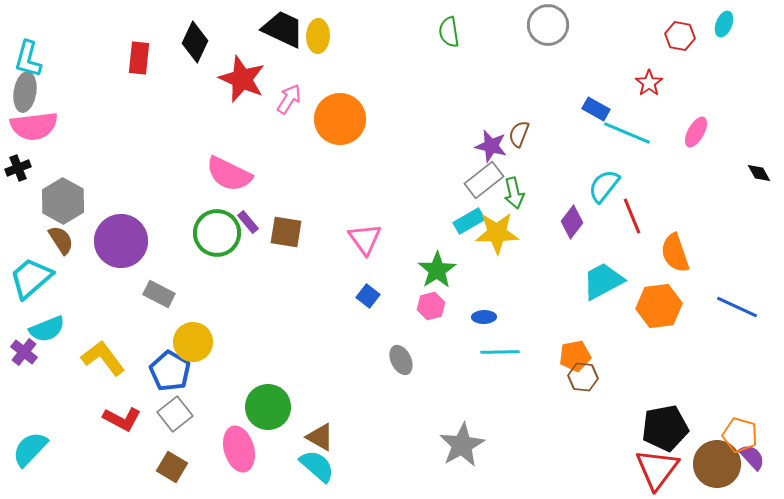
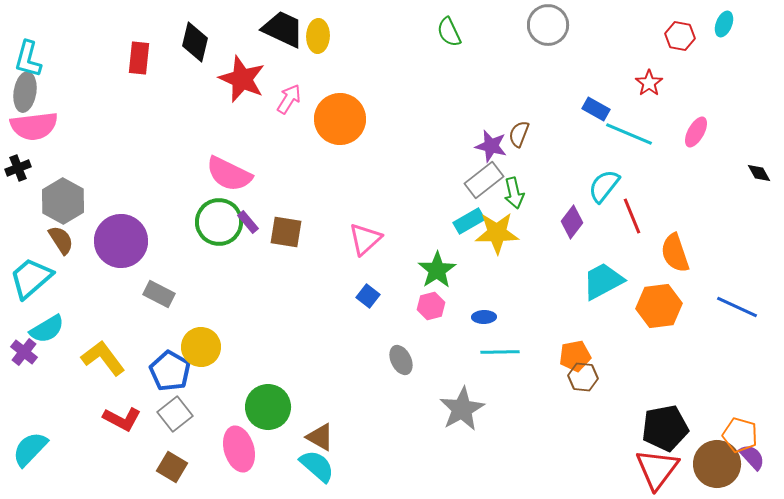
green semicircle at (449, 32): rotated 16 degrees counterclockwise
black diamond at (195, 42): rotated 12 degrees counterclockwise
cyan line at (627, 133): moved 2 px right, 1 px down
green circle at (217, 233): moved 2 px right, 11 px up
pink triangle at (365, 239): rotated 24 degrees clockwise
cyan semicircle at (47, 329): rotated 9 degrees counterclockwise
yellow circle at (193, 342): moved 8 px right, 5 px down
gray star at (462, 445): moved 36 px up
